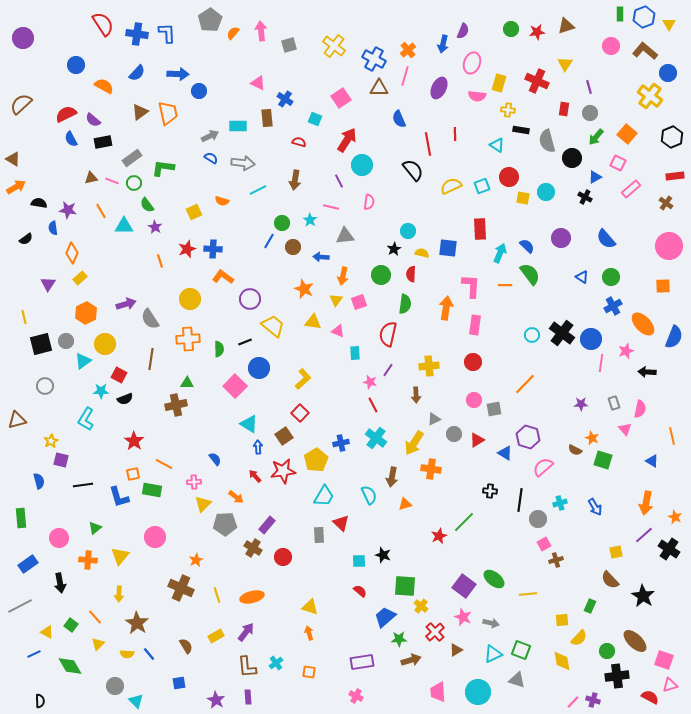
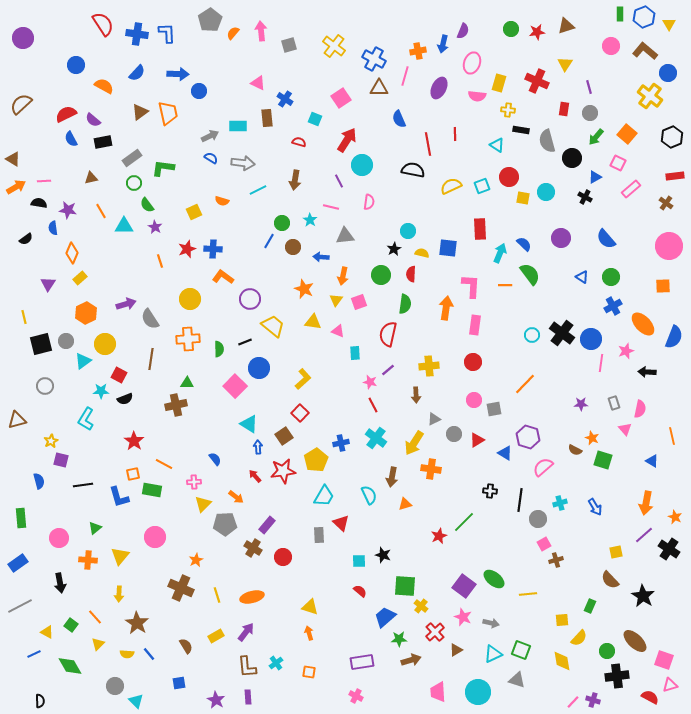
orange cross at (408, 50): moved 10 px right, 1 px down; rotated 28 degrees clockwise
black semicircle at (413, 170): rotated 40 degrees counterclockwise
pink line at (112, 181): moved 68 px left; rotated 24 degrees counterclockwise
blue semicircle at (527, 246): moved 3 px left, 2 px up
purple line at (388, 370): rotated 16 degrees clockwise
blue rectangle at (28, 564): moved 10 px left, 1 px up
